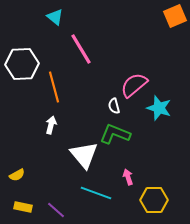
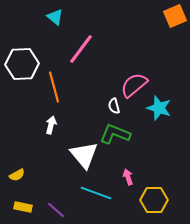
pink line: rotated 68 degrees clockwise
